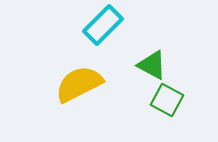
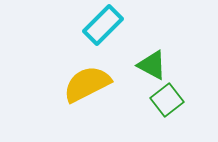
yellow semicircle: moved 8 px right
green square: rotated 24 degrees clockwise
